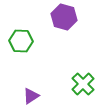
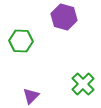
purple triangle: rotated 12 degrees counterclockwise
